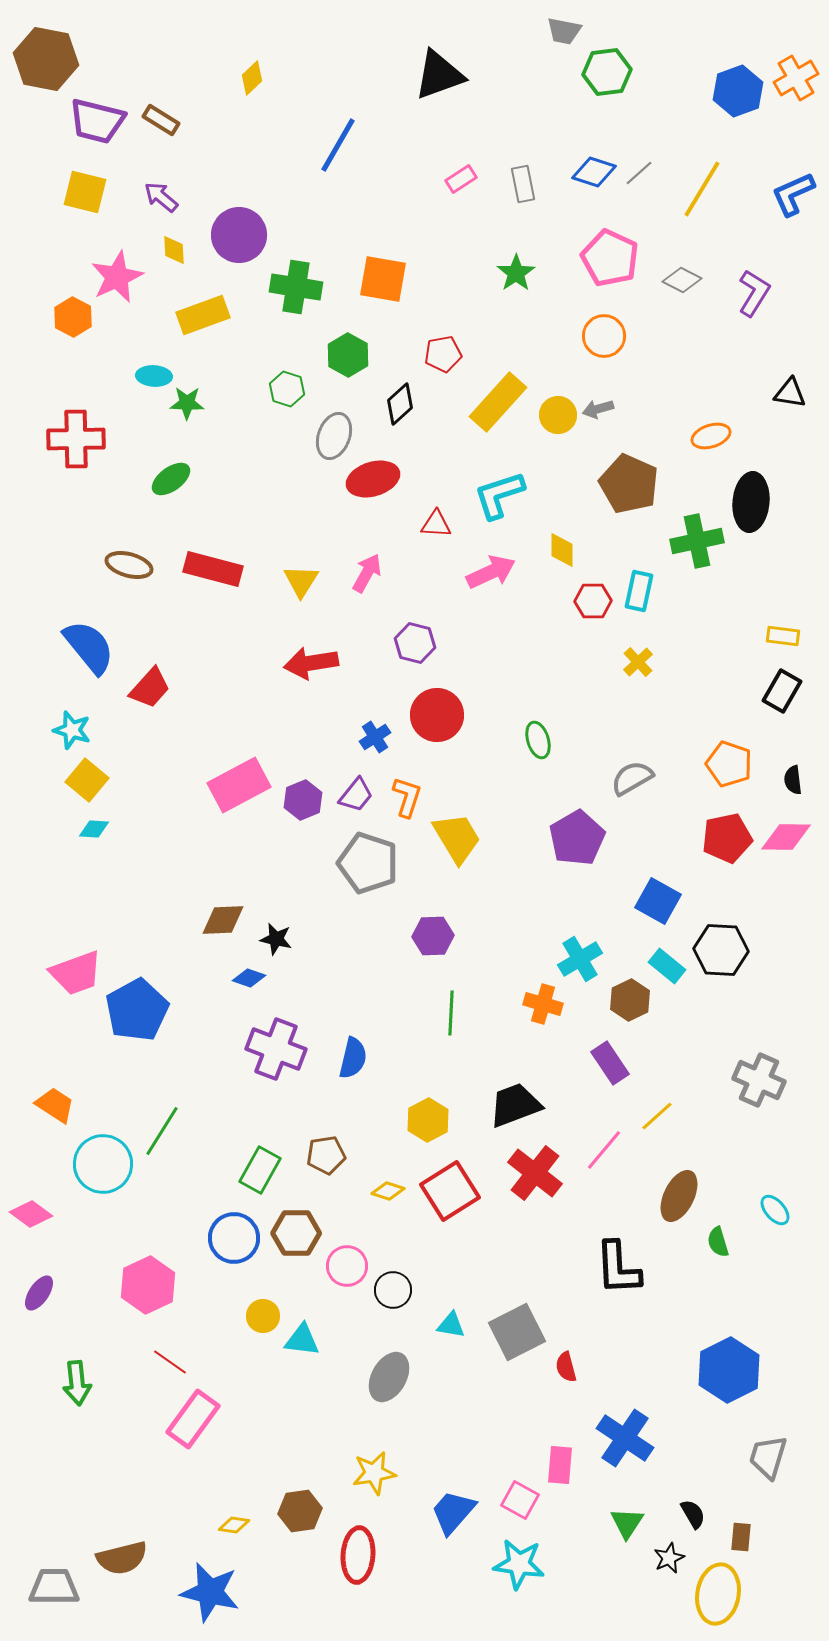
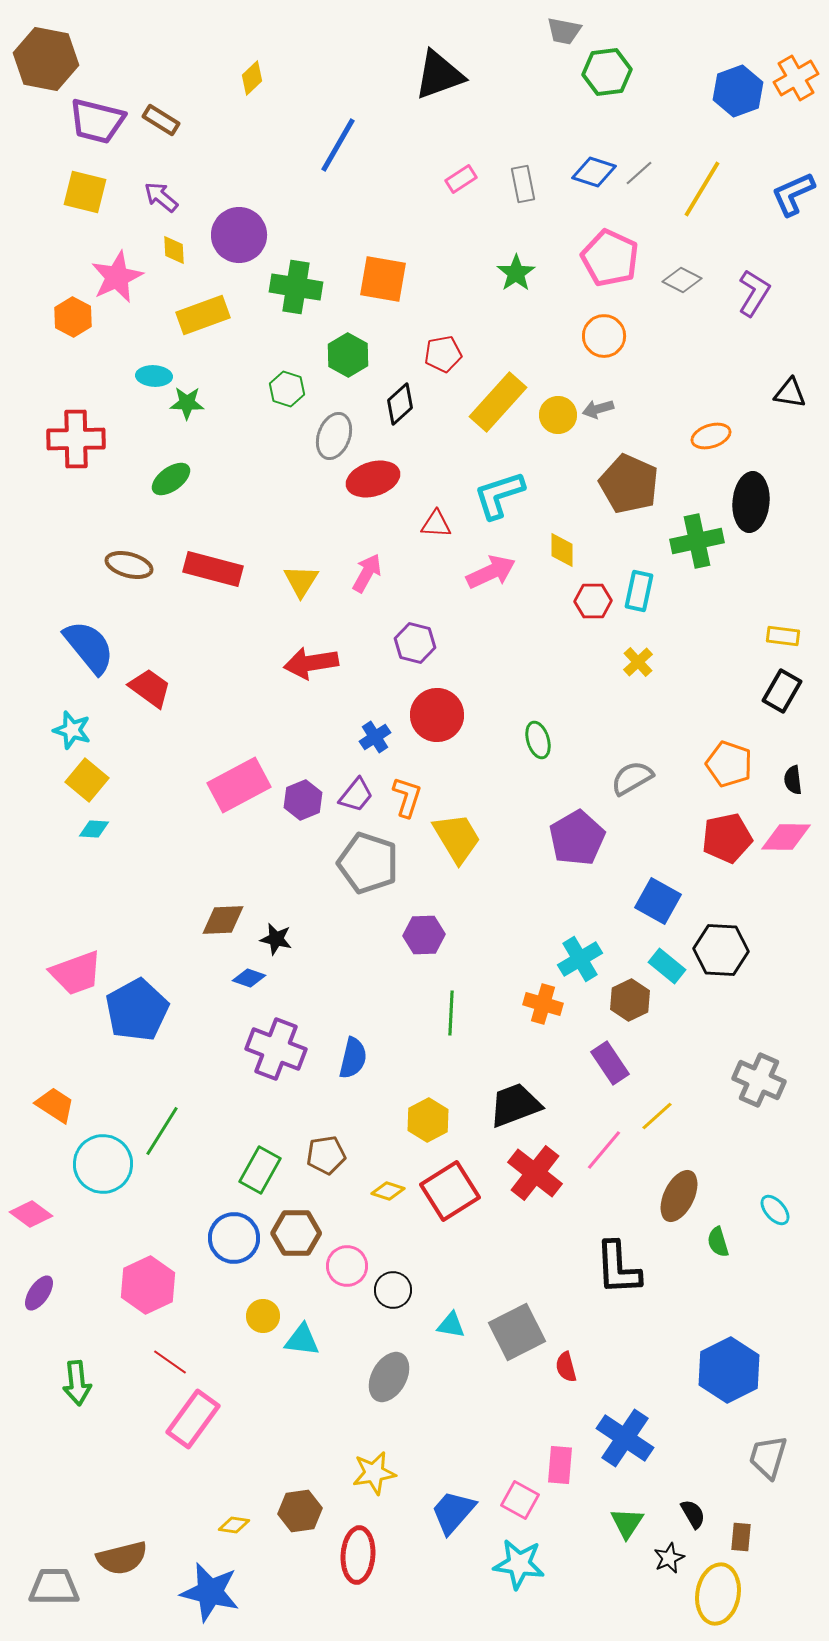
red trapezoid at (150, 688): rotated 96 degrees counterclockwise
purple hexagon at (433, 936): moved 9 px left, 1 px up
